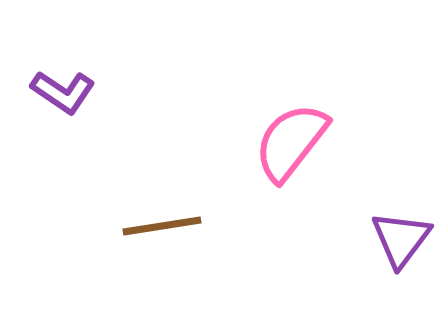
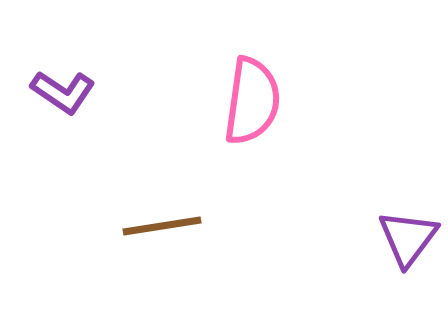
pink semicircle: moved 39 px left, 41 px up; rotated 150 degrees clockwise
purple triangle: moved 7 px right, 1 px up
